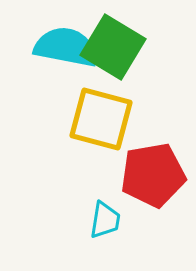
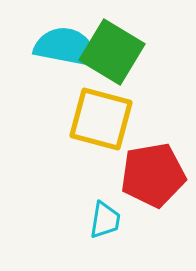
green square: moved 1 px left, 5 px down
